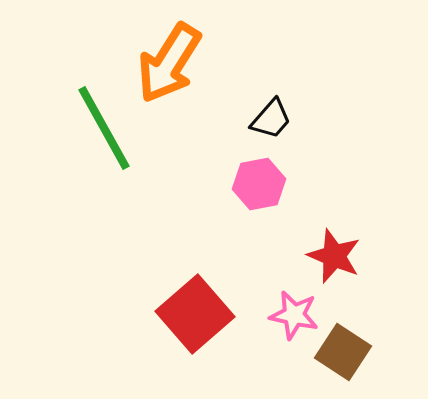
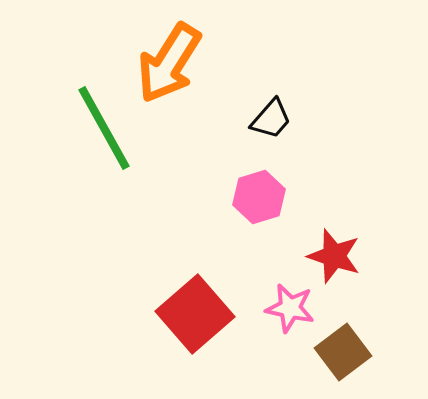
pink hexagon: moved 13 px down; rotated 6 degrees counterclockwise
red star: rotated 4 degrees counterclockwise
pink star: moved 4 px left, 7 px up
brown square: rotated 20 degrees clockwise
